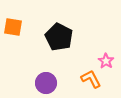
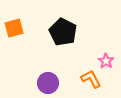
orange square: moved 1 px right, 1 px down; rotated 24 degrees counterclockwise
black pentagon: moved 4 px right, 5 px up
purple circle: moved 2 px right
